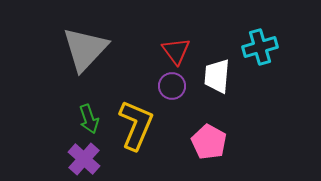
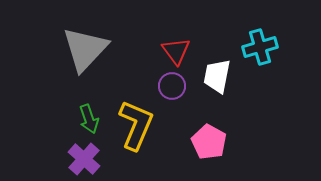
white trapezoid: rotated 6 degrees clockwise
